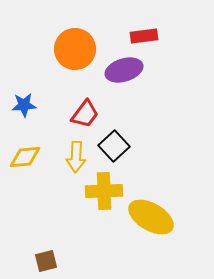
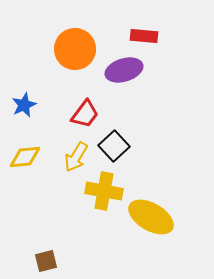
red rectangle: rotated 12 degrees clockwise
blue star: rotated 20 degrees counterclockwise
yellow arrow: rotated 28 degrees clockwise
yellow cross: rotated 12 degrees clockwise
